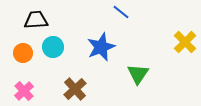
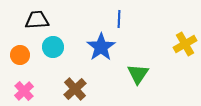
blue line: moved 2 px left, 7 px down; rotated 54 degrees clockwise
black trapezoid: moved 1 px right
yellow cross: moved 2 px down; rotated 15 degrees clockwise
blue star: rotated 12 degrees counterclockwise
orange circle: moved 3 px left, 2 px down
